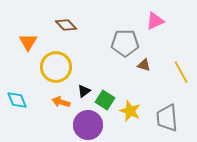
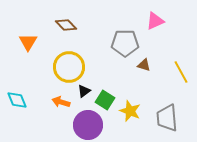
yellow circle: moved 13 px right
